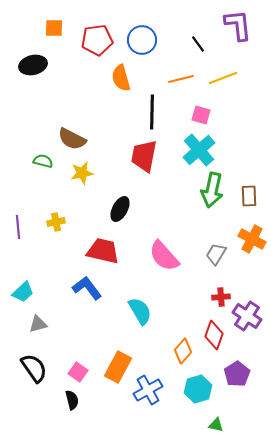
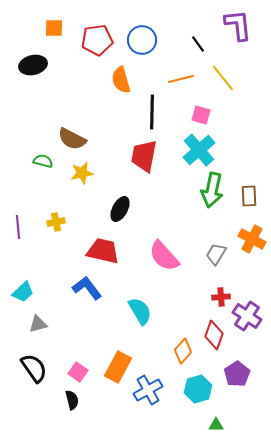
orange semicircle at (121, 78): moved 2 px down
yellow line at (223, 78): rotated 72 degrees clockwise
green triangle at (216, 425): rotated 14 degrees counterclockwise
